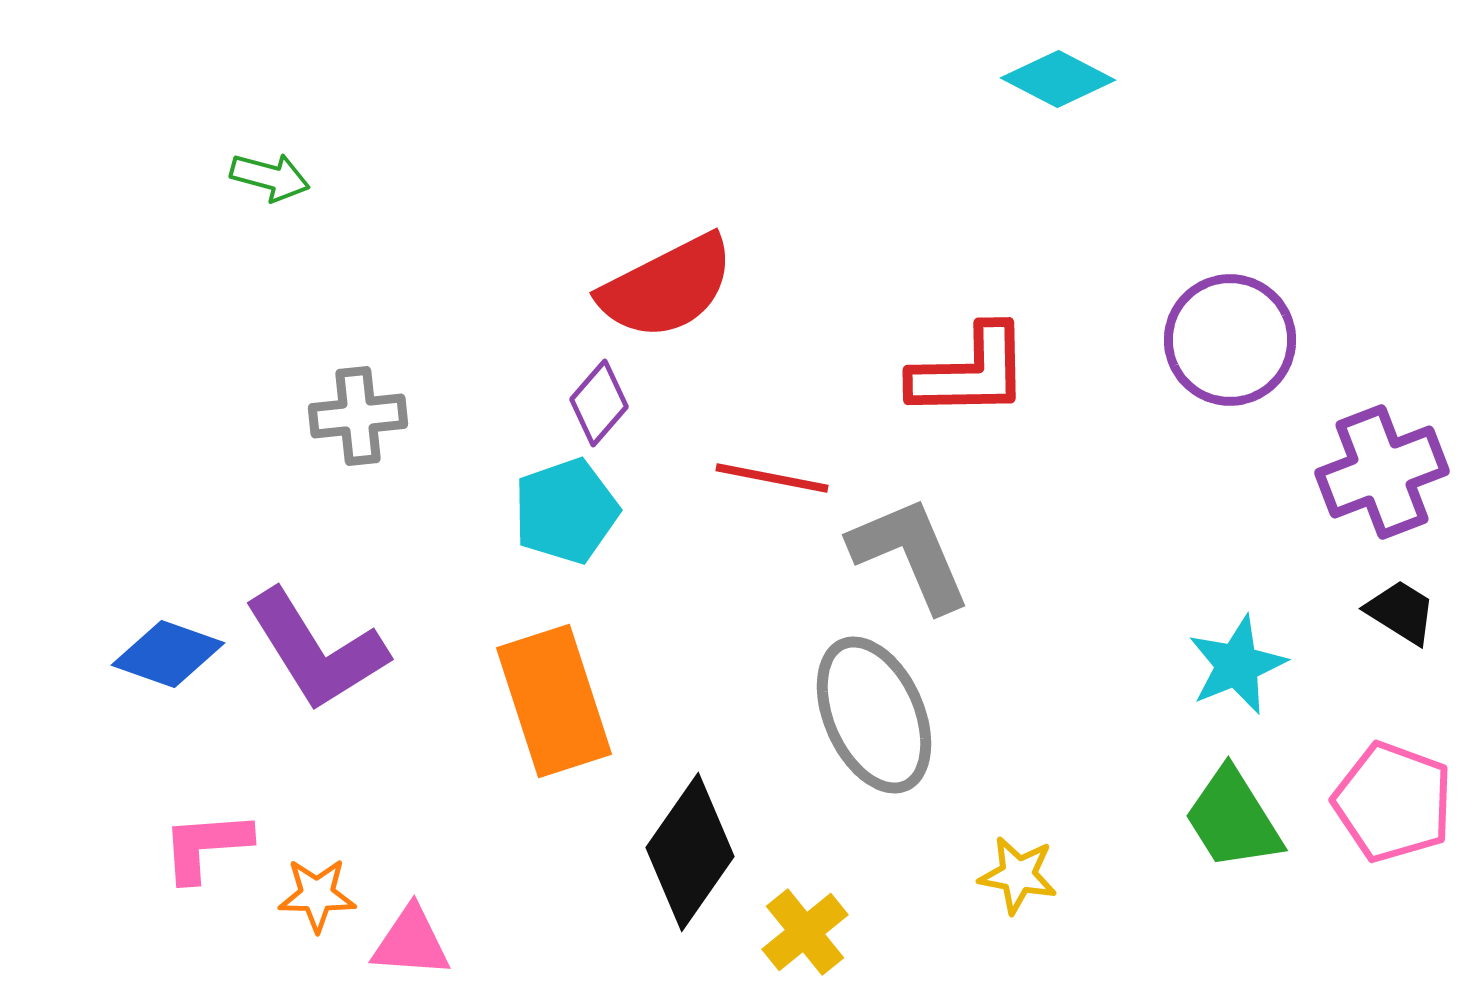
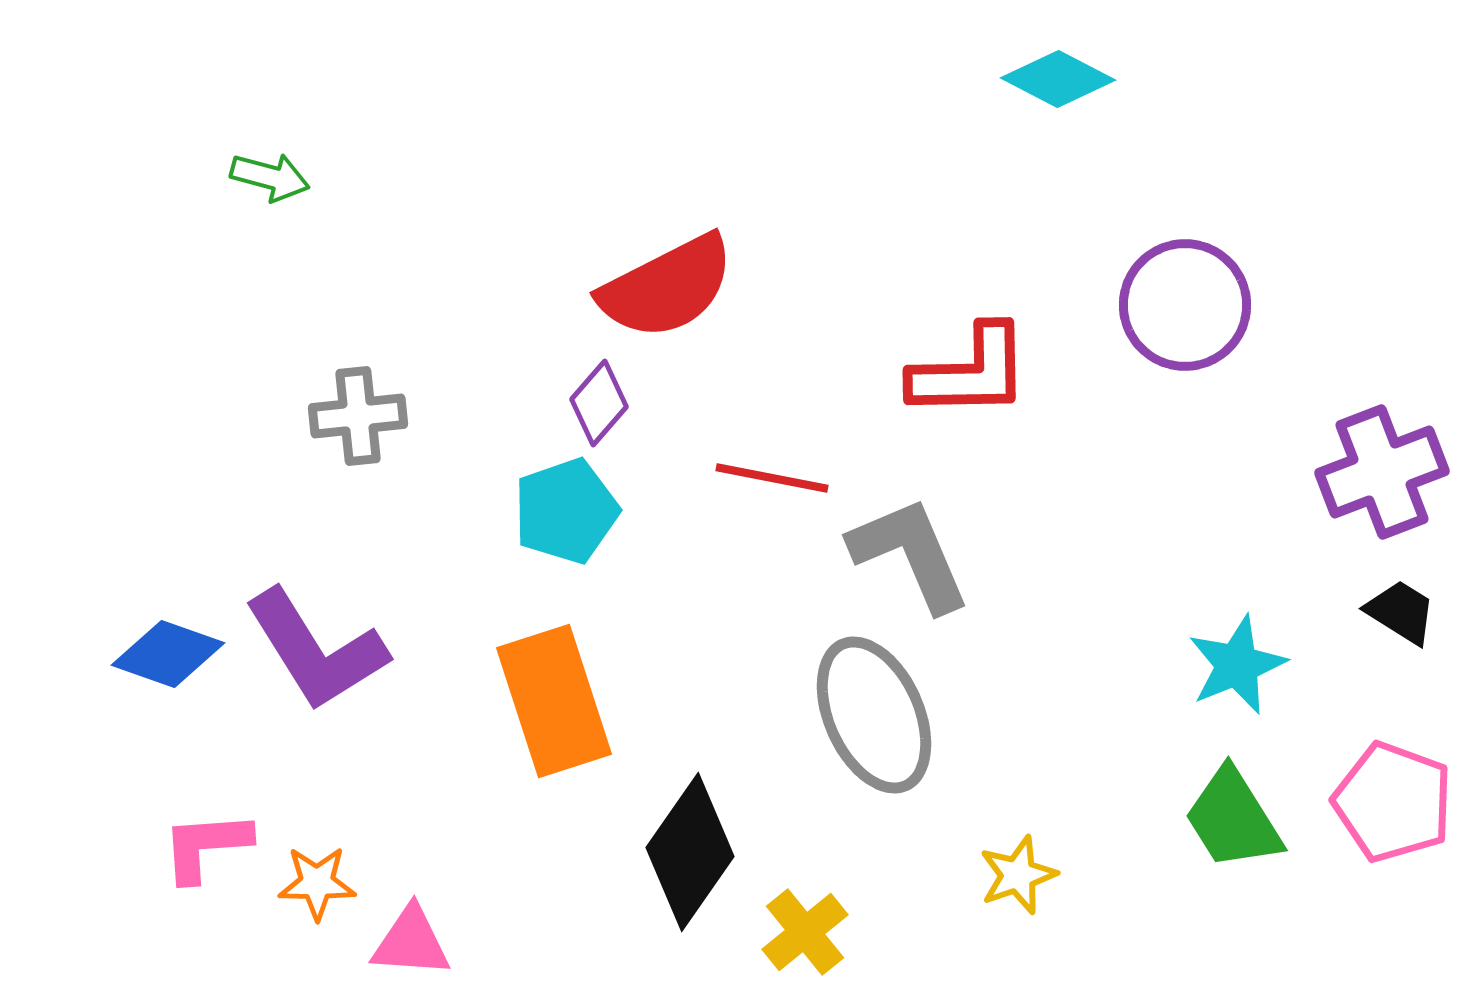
purple circle: moved 45 px left, 35 px up
yellow star: rotated 30 degrees counterclockwise
orange star: moved 12 px up
